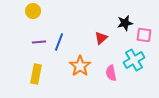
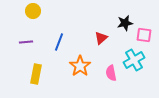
purple line: moved 13 px left
